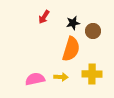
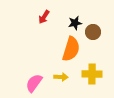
black star: moved 2 px right
brown circle: moved 1 px down
pink semicircle: moved 1 px left, 4 px down; rotated 42 degrees counterclockwise
